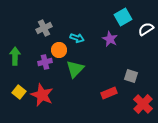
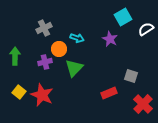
orange circle: moved 1 px up
green triangle: moved 1 px left, 1 px up
